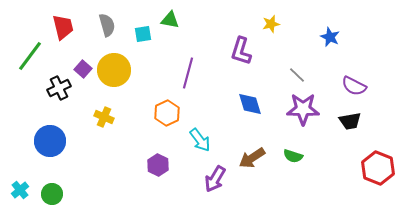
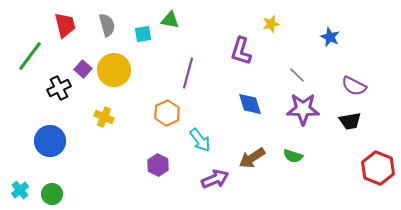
red trapezoid: moved 2 px right, 2 px up
purple arrow: rotated 144 degrees counterclockwise
